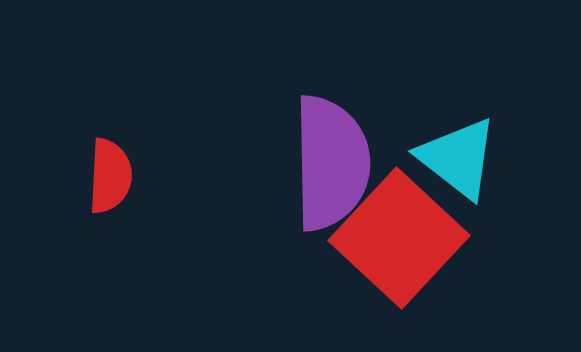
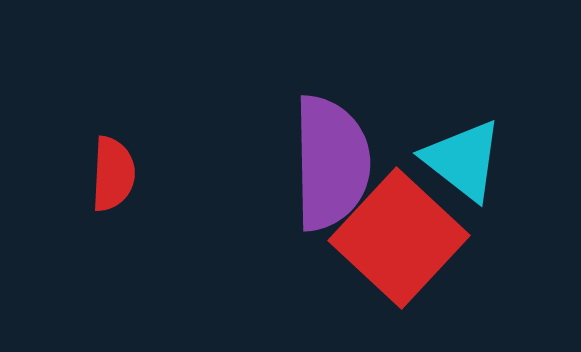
cyan triangle: moved 5 px right, 2 px down
red semicircle: moved 3 px right, 2 px up
